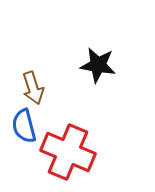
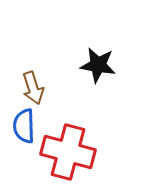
blue semicircle: rotated 12 degrees clockwise
red cross: rotated 8 degrees counterclockwise
